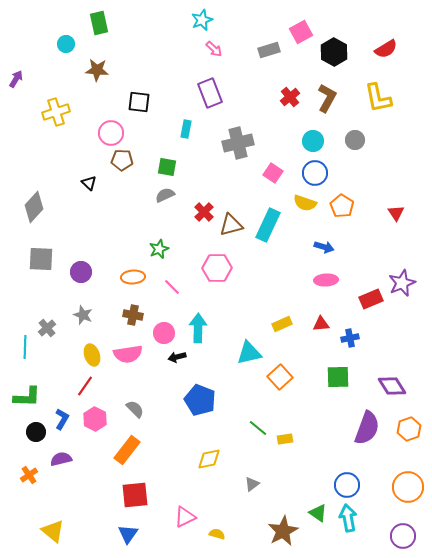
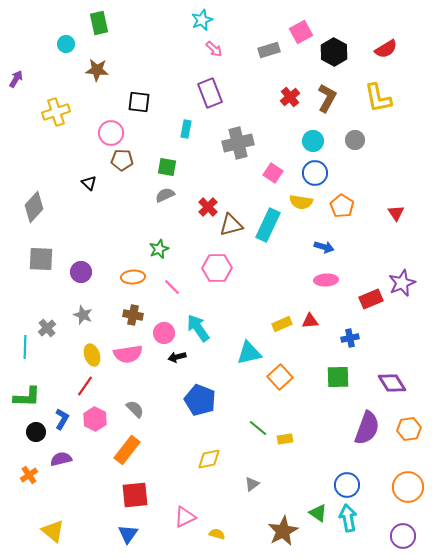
yellow semicircle at (305, 203): moved 4 px left, 1 px up; rotated 10 degrees counterclockwise
red cross at (204, 212): moved 4 px right, 5 px up
red triangle at (321, 324): moved 11 px left, 3 px up
cyan arrow at (198, 328): rotated 36 degrees counterclockwise
purple diamond at (392, 386): moved 3 px up
orange hexagon at (409, 429): rotated 10 degrees clockwise
